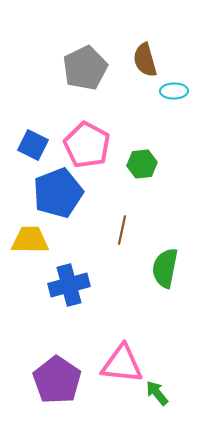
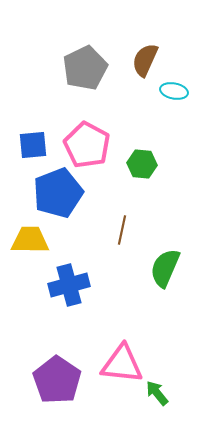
brown semicircle: rotated 40 degrees clockwise
cyan ellipse: rotated 12 degrees clockwise
blue square: rotated 32 degrees counterclockwise
green hexagon: rotated 12 degrees clockwise
green semicircle: rotated 12 degrees clockwise
